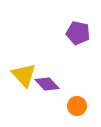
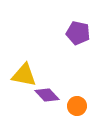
yellow triangle: rotated 36 degrees counterclockwise
purple diamond: moved 11 px down
